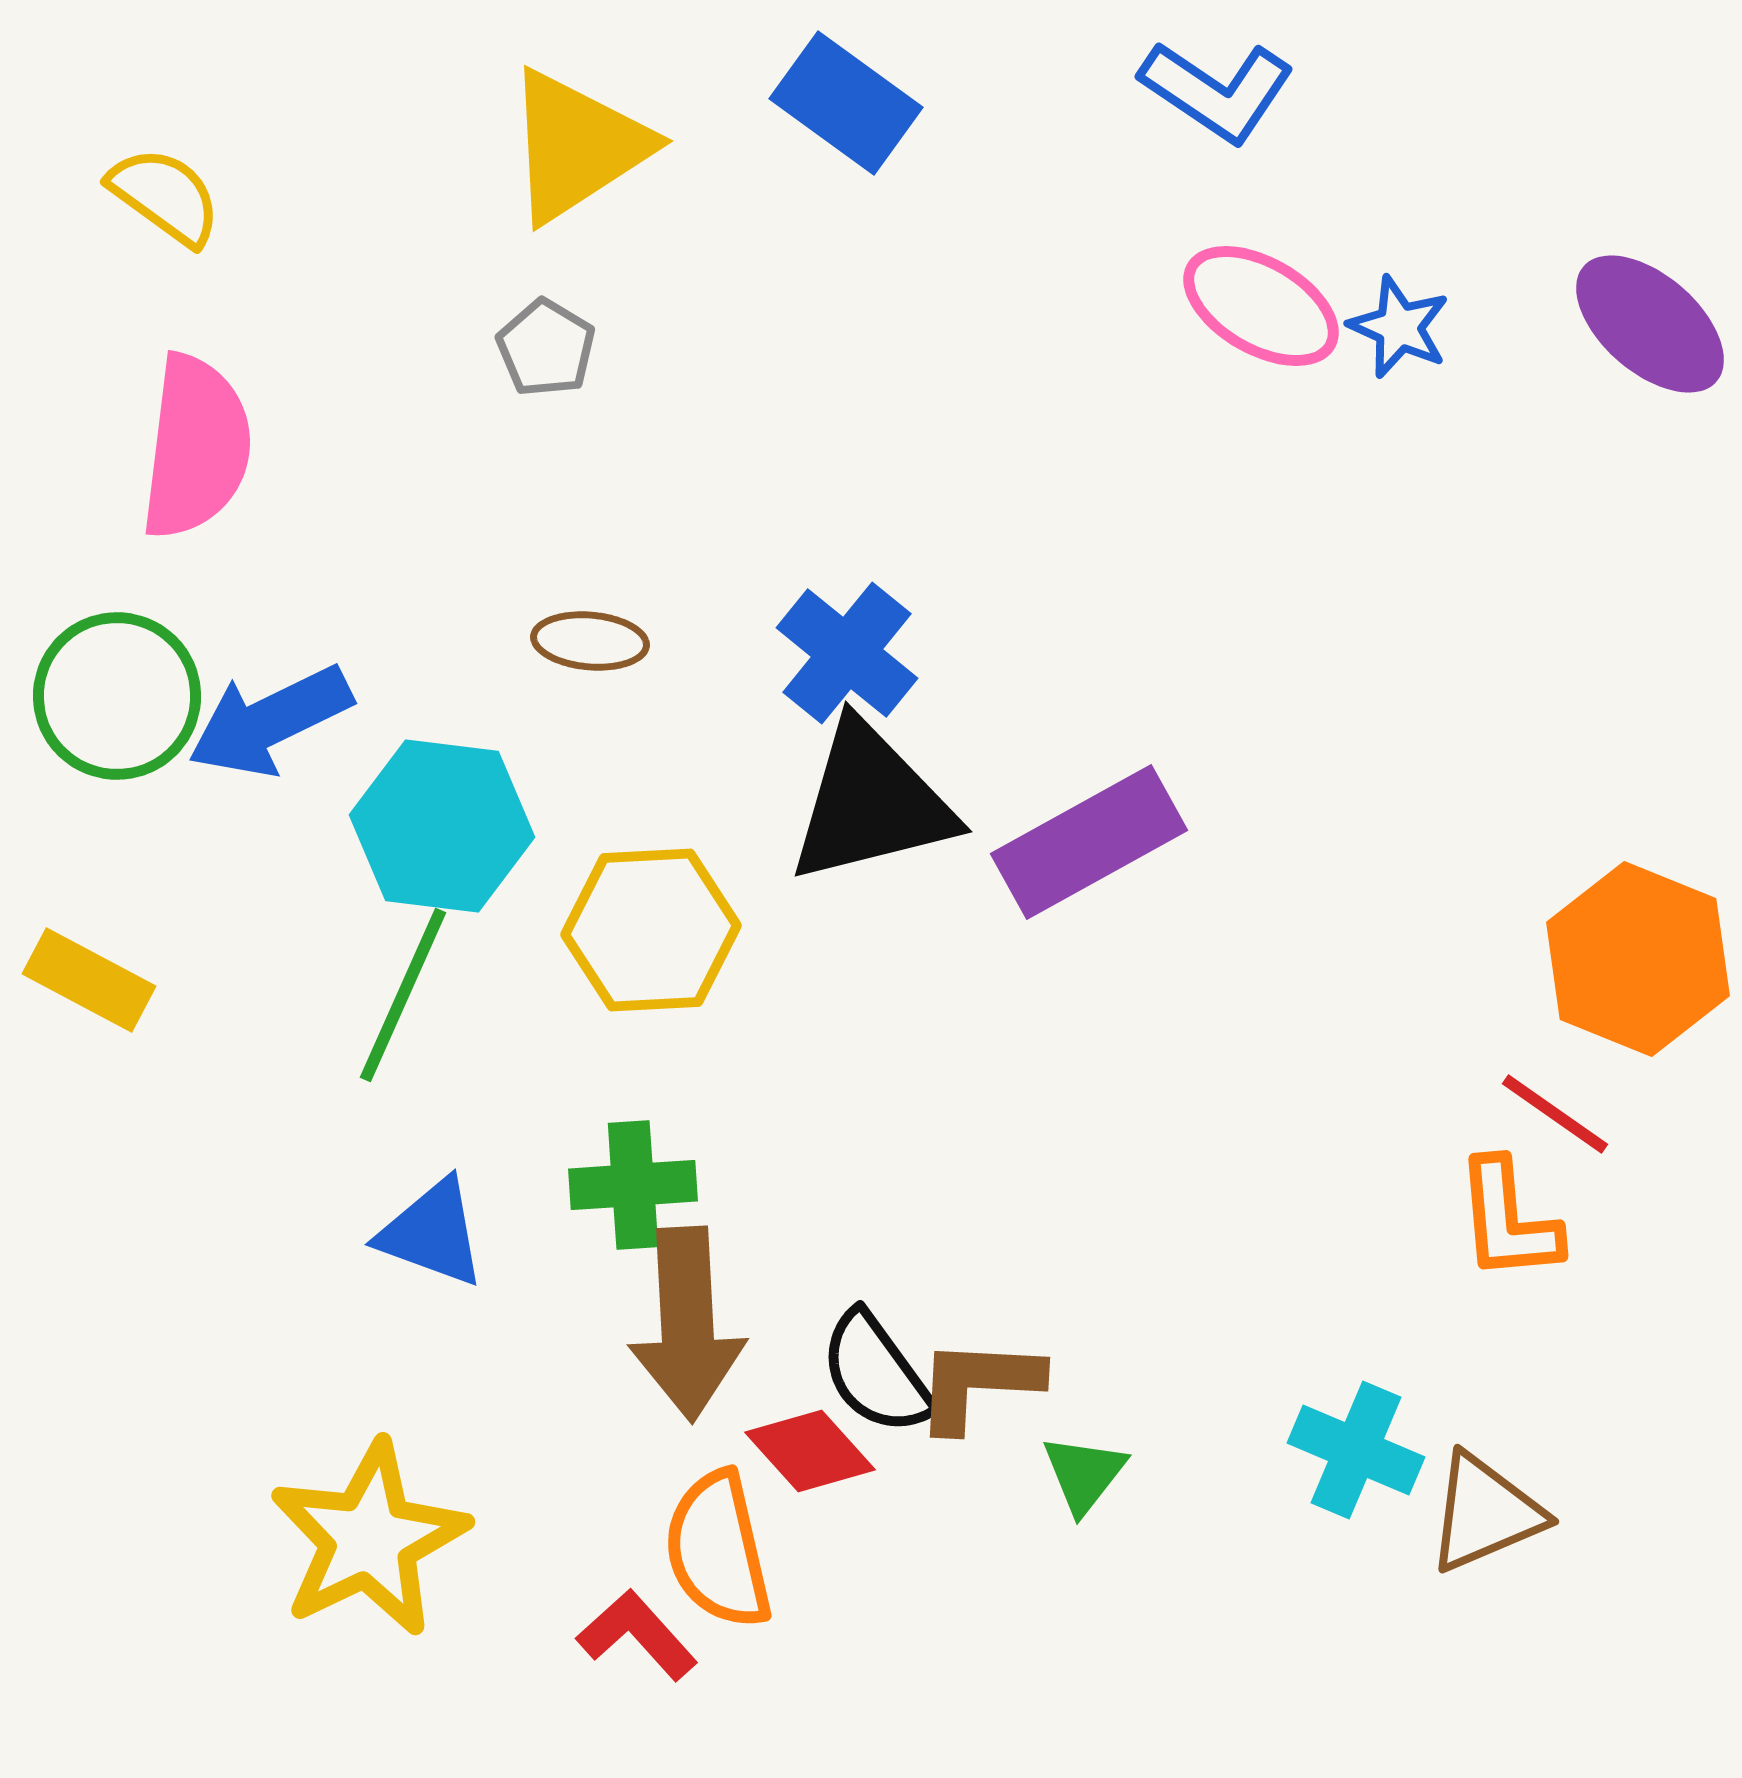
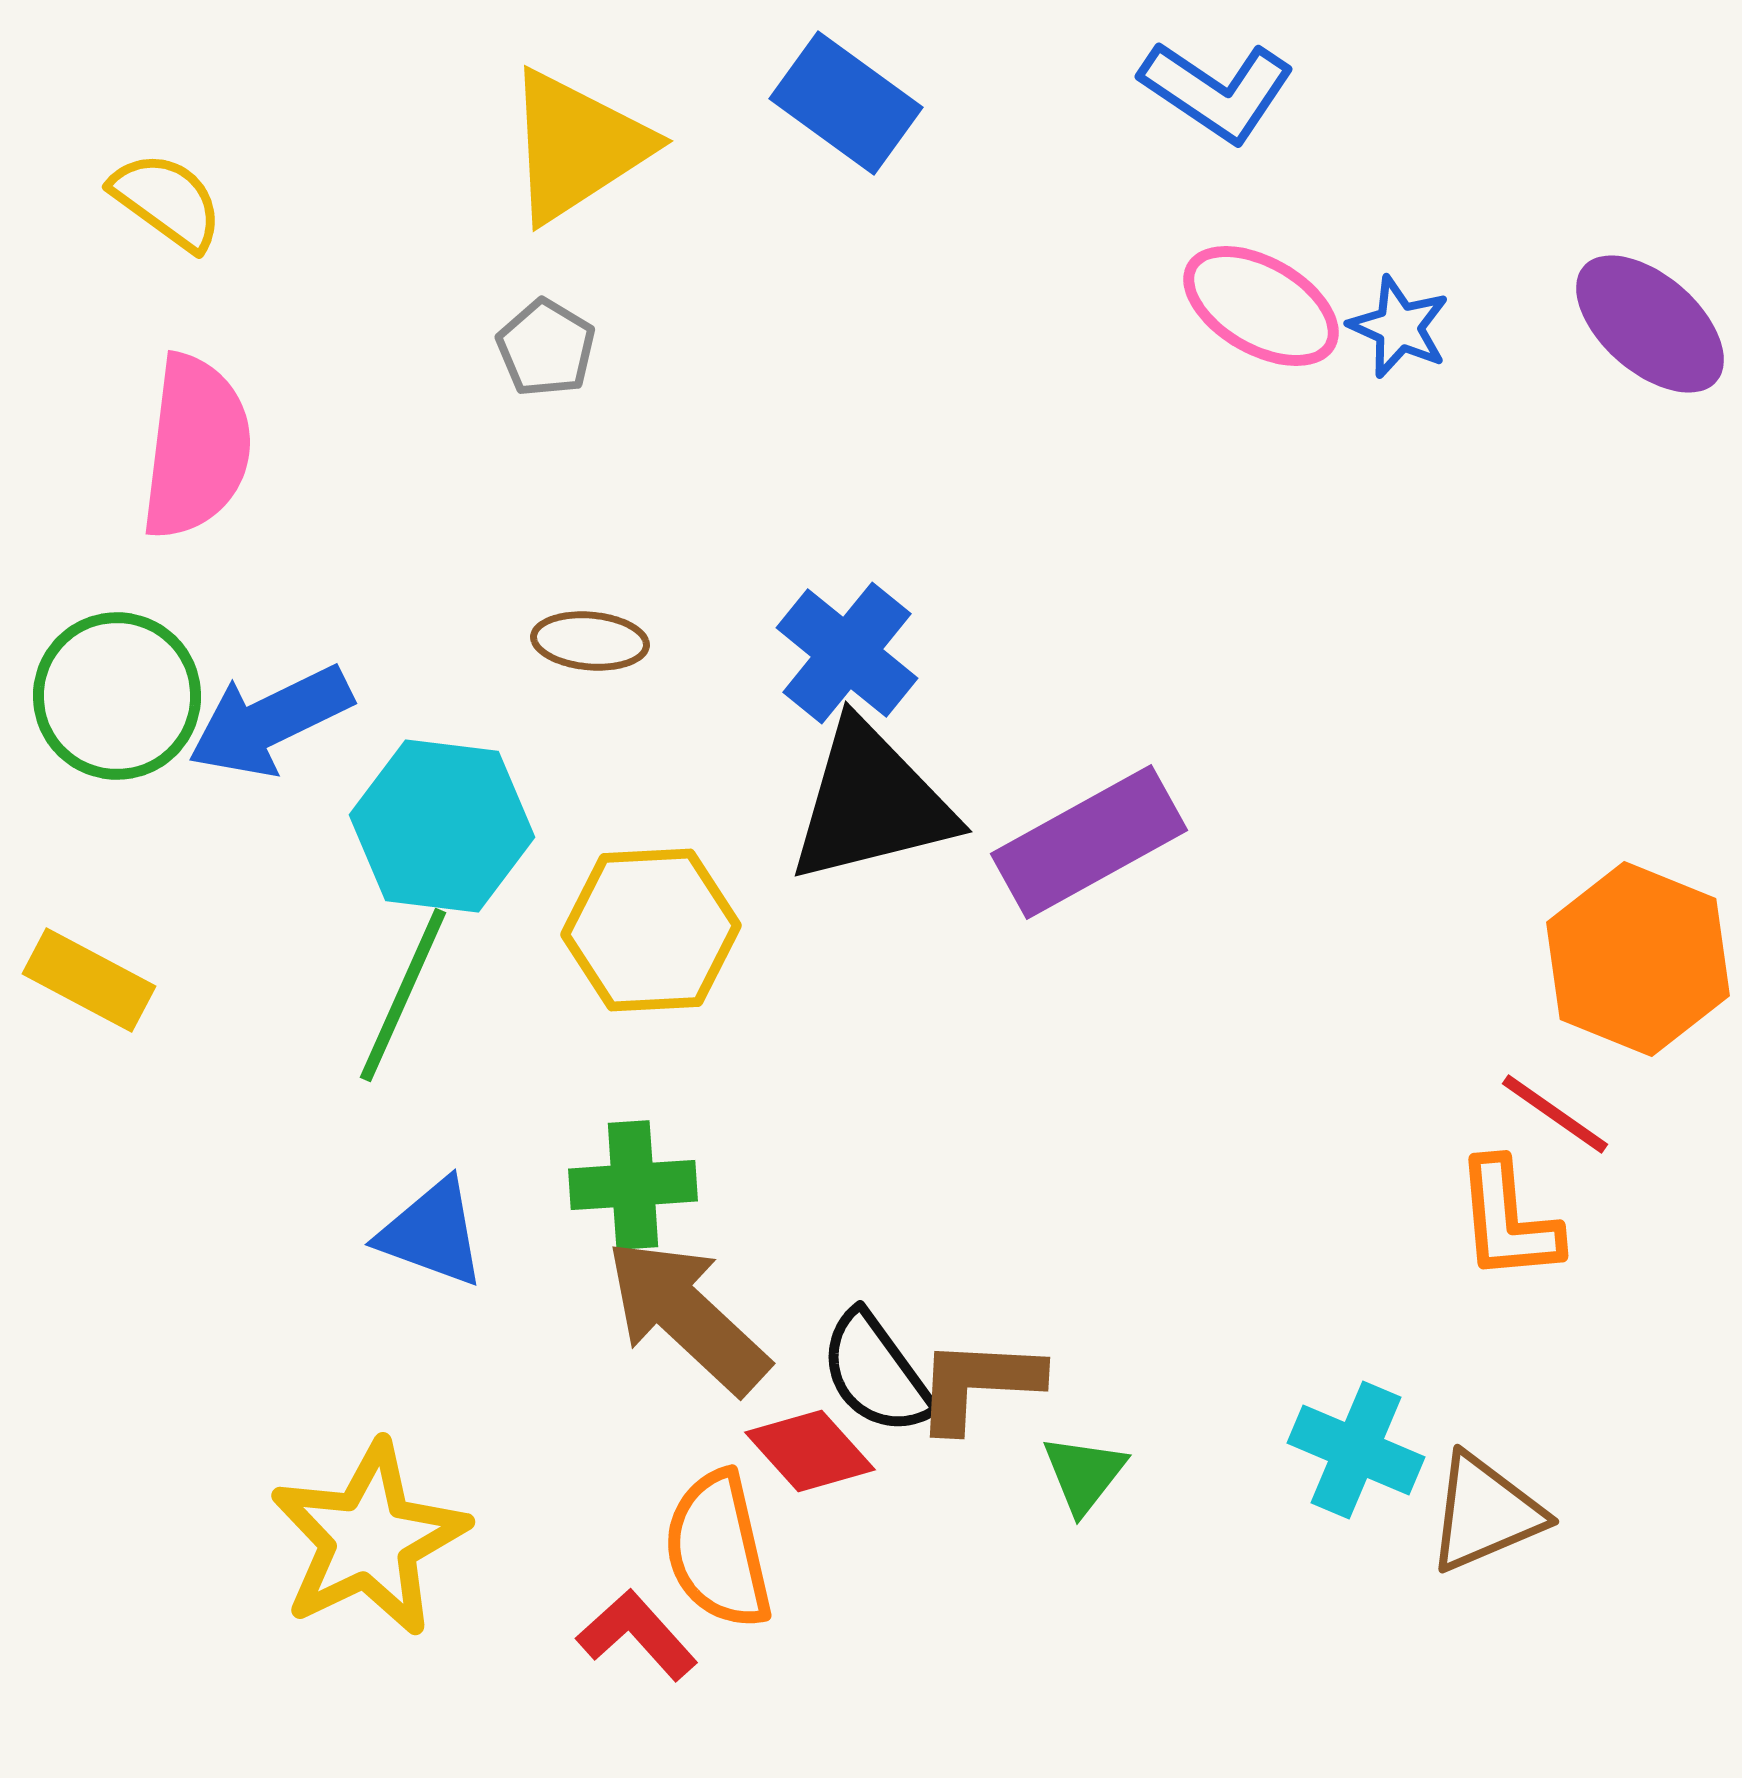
yellow semicircle: moved 2 px right, 5 px down
brown arrow: moved 8 px up; rotated 136 degrees clockwise
